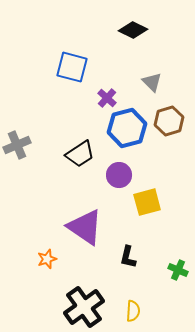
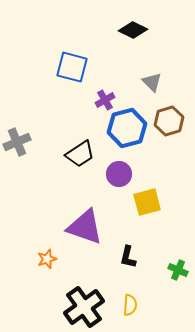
purple cross: moved 2 px left, 2 px down; rotated 18 degrees clockwise
gray cross: moved 3 px up
purple circle: moved 1 px up
purple triangle: rotated 15 degrees counterclockwise
yellow semicircle: moved 3 px left, 6 px up
